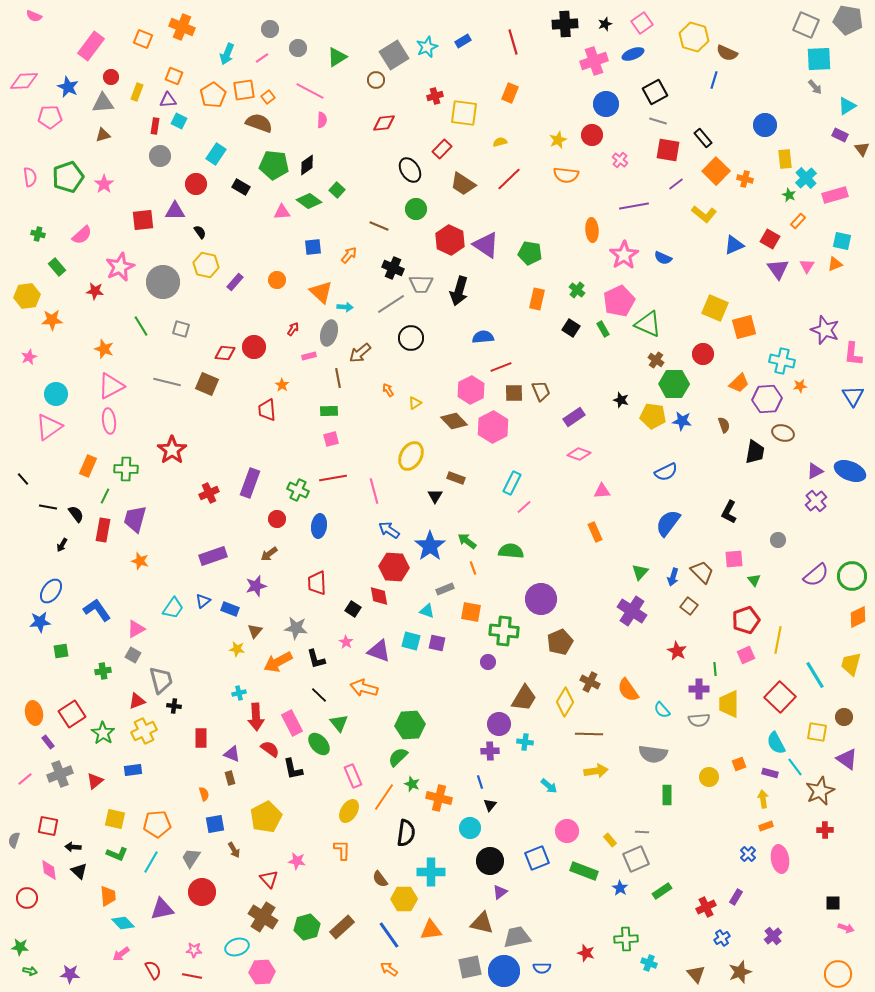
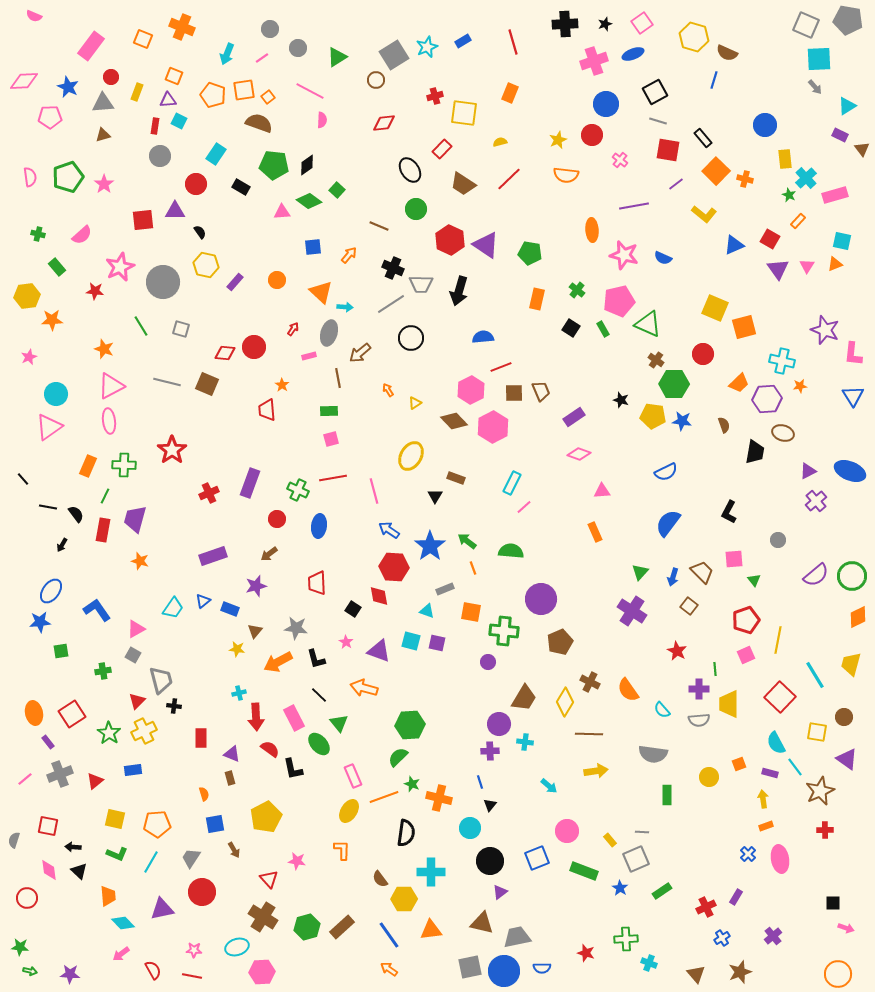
orange pentagon at (213, 95): rotated 20 degrees counterclockwise
pink star at (624, 255): rotated 24 degrees counterclockwise
pink pentagon at (619, 301): rotated 12 degrees clockwise
green cross at (126, 469): moved 2 px left, 4 px up
purple triangle at (815, 471): moved 7 px left
red triangle at (137, 701): rotated 24 degrees counterclockwise
pink rectangle at (292, 723): moved 2 px right, 5 px up
green star at (103, 733): moved 6 px right
orange line at (384, 797): rotated 36 degrees clockwise
